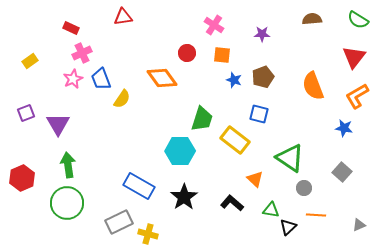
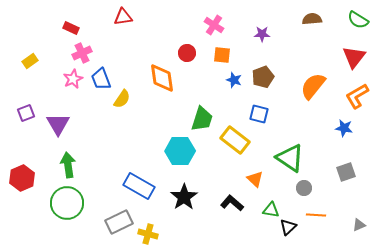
orange diamond at (162, 78): rotated 28 degrees clockwise
orange semicircle at (313, 86): rotated 60 degrees clockwise
gray square at (342, 172): moved 4 px right; rotated 30 degrees clockwise
